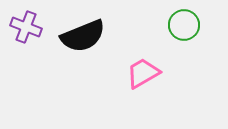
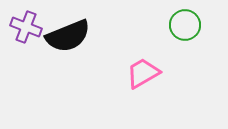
green circle: moved 1 px right
black semicircle: moved 15 px left
